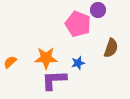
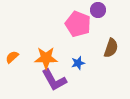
orange semicircle: moved 2 px right, 5 px up
purple L-shape: rotated 116 degrees counterclockwise
